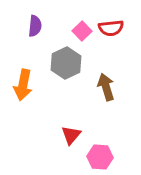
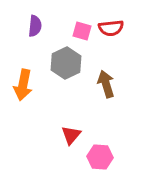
pink square: rotated 30 degrees counterclockwise
brown arrow: moved 3 px up
